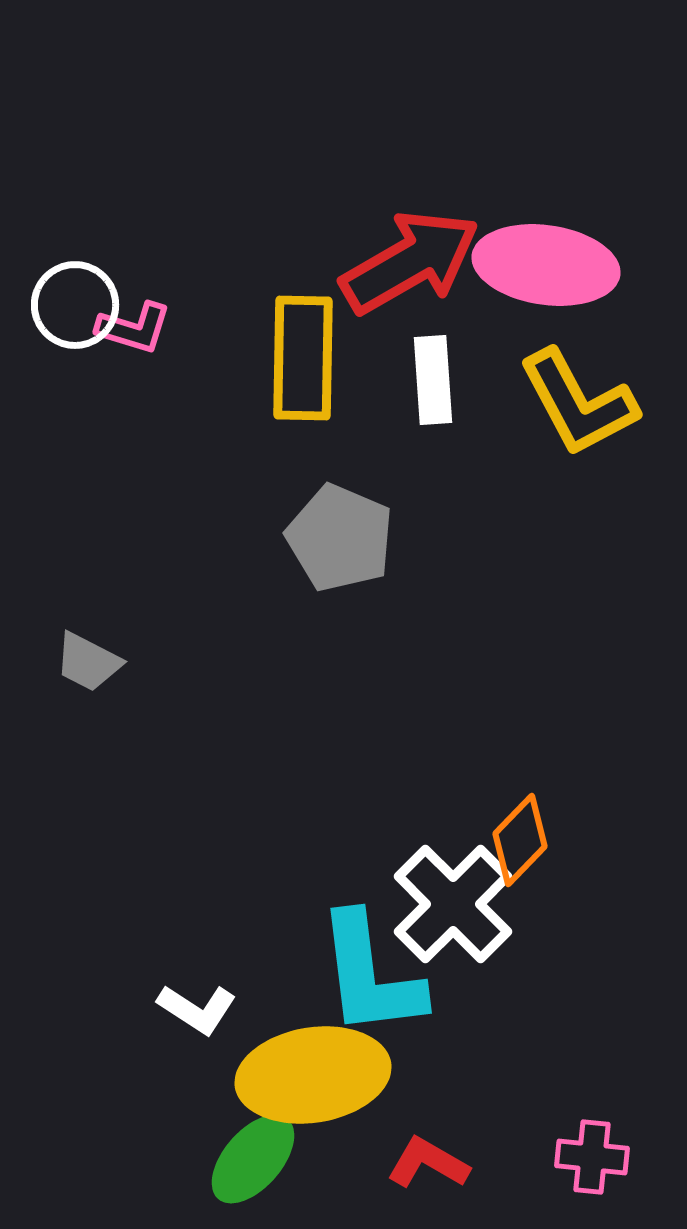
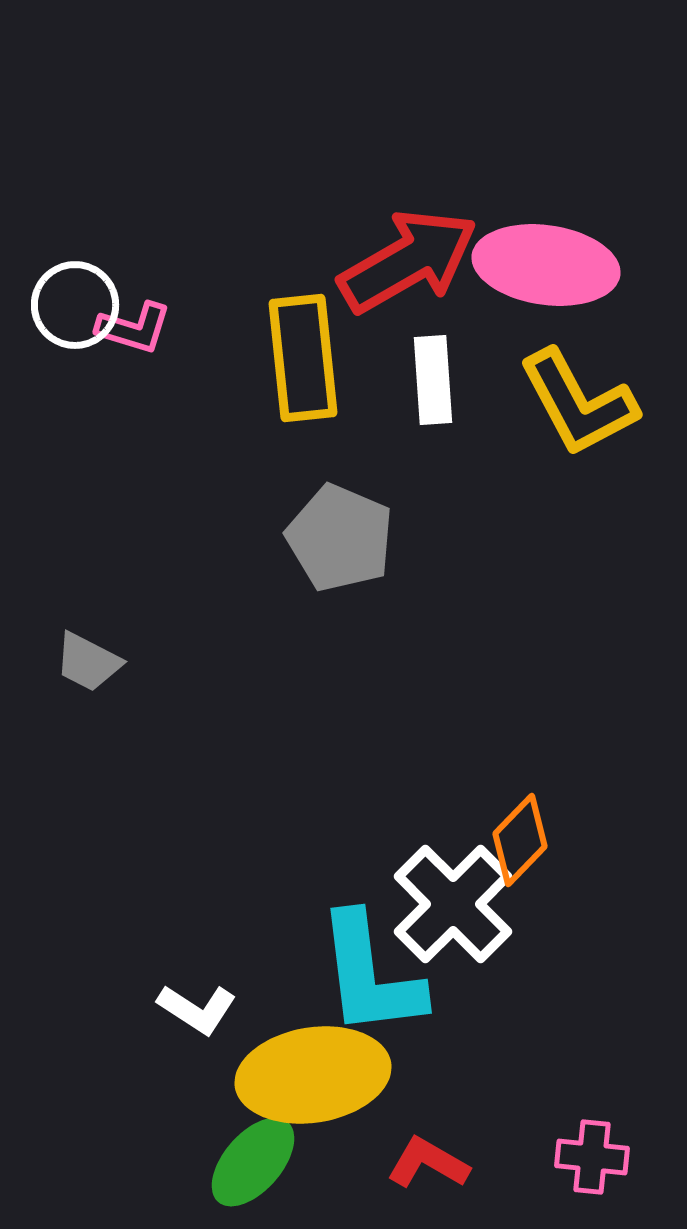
red arrow: moved 2 px left, 1 px up
yellow rectangle: rotated 7 degrees counterclockwise
green ellipse: moved 3 px down
